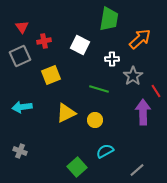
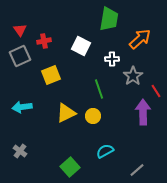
red triangle: moved 2 px left, 3 px down
white square: moved 1 px right, 1 px down
green line: rotated 54 degrees clockwise
yellow circle: moved 2 px left, 4 px up
gray cross: rotated 16 degrees clockwise
green square: moved 7 px left
